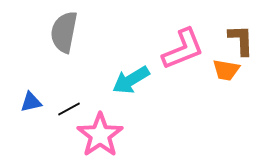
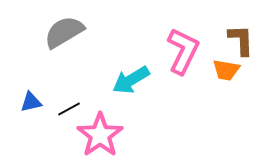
gray semicircle: rotated 48 degrees clockwise
pink L-shape: moved 2 px down; rotated 42 degrees counterclockwise
